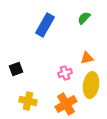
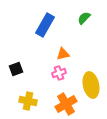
orange triangle: moved 24 px left, 4 px up
pink cross: moved 6 px left
yellow ellipse: rotated 20 degrees counterclockwise
